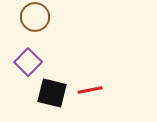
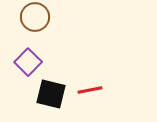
black square: moved 1 px left, 1 px down
